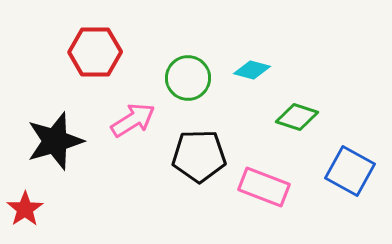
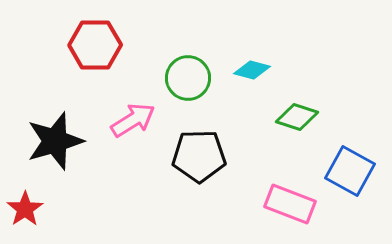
red hexagon: moved 7 px up
pink rectangle: moved 26 px right, 17 px down
